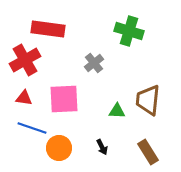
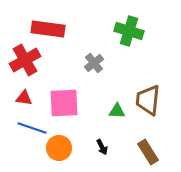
pink square: moved 4 px down
